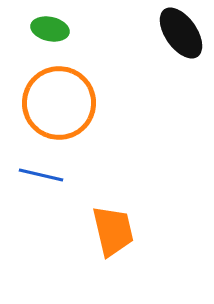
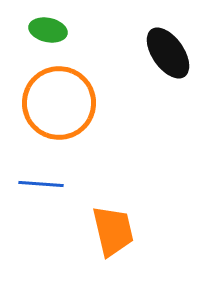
green ellipse: moved 2 px left, 1 px down
black ellipse: moved 13 px left, 20 px down
blue line: moved 9 px down; rotated 9 degrees counterclockwise
